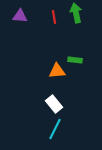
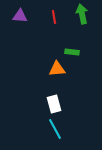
green arrow: moved 6 px right, 1 px down
green rectangle: moved 3 px left, 8 px up
orange triangle: moved 2 px up
white rectangle: rotated 24 degrees clockwise
cyan line: rotated 55 degrees counterclockwise
